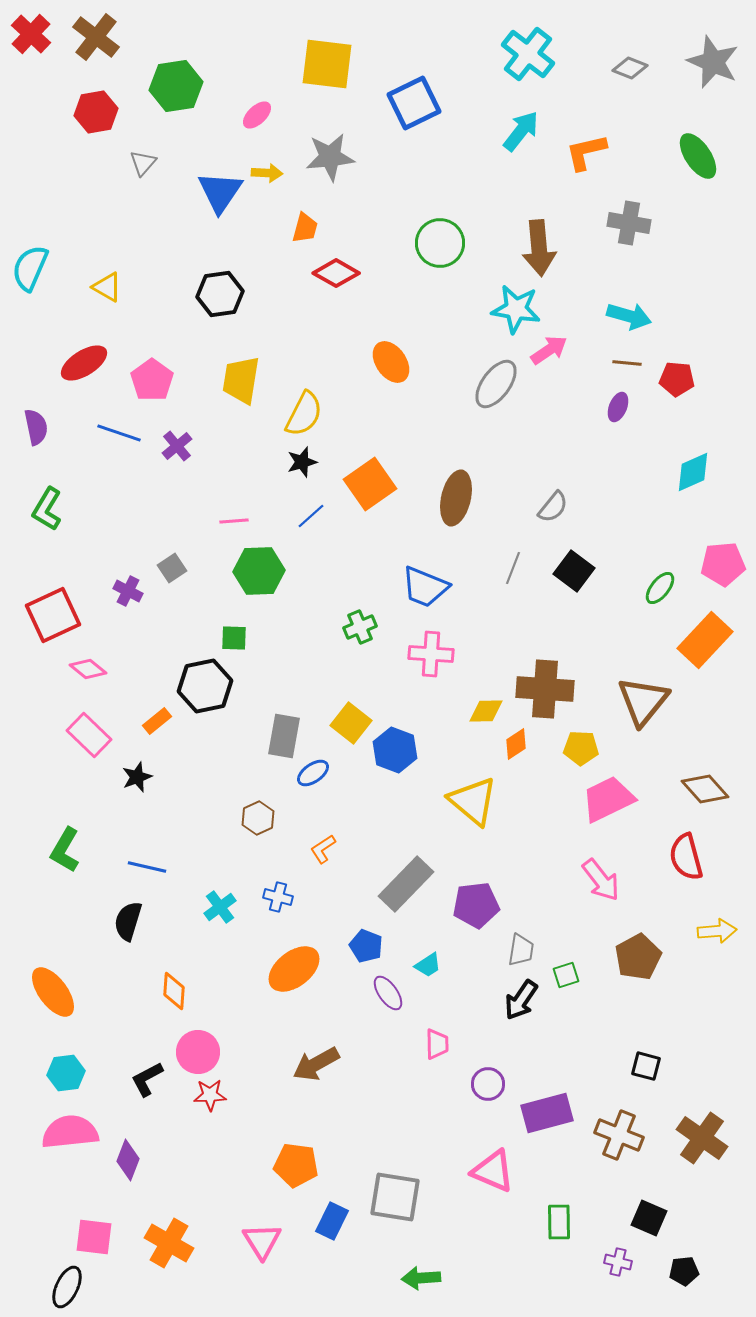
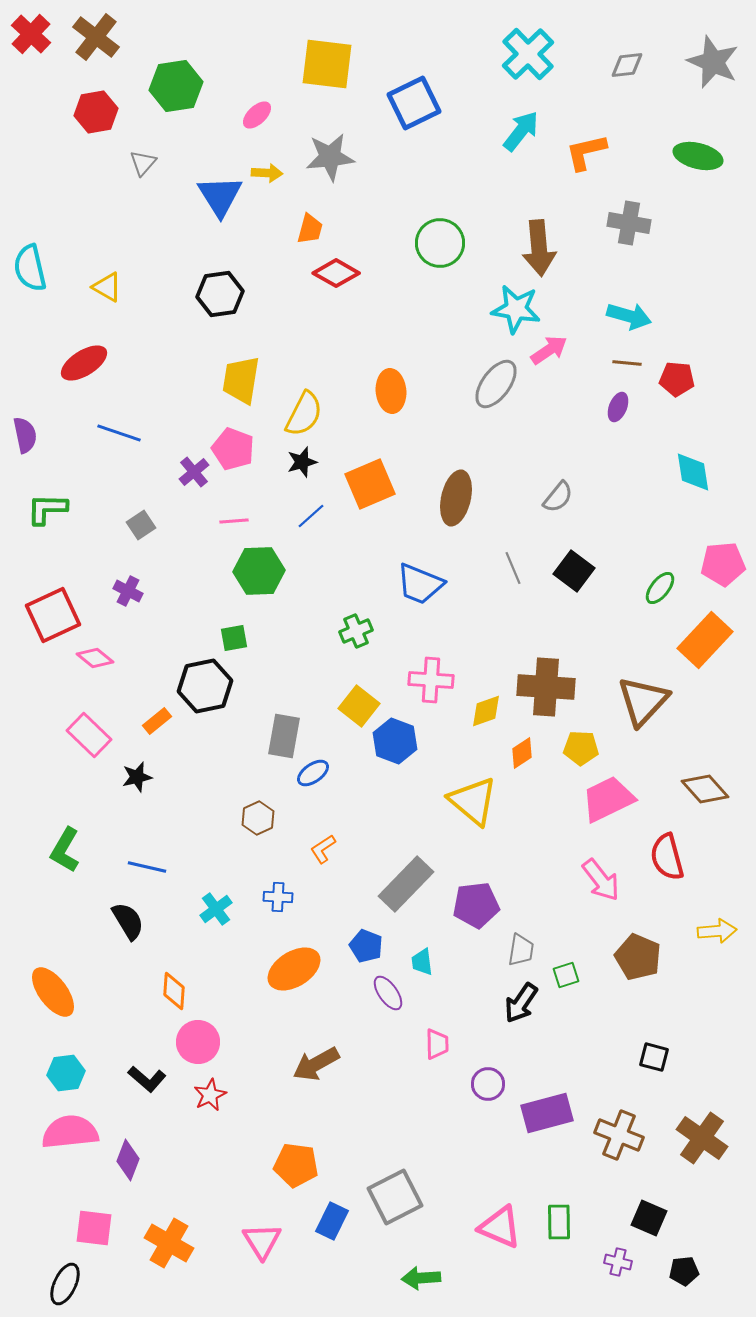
cyan cross at (528, 54): rotated 8 degrees clockwise
gray diamond at (630, 68): moved 3 px left, 3 px up; rotated 28 degrees counterclockwise
green ellipse at (698, 156): rotated 42 degrees counterclockwise
blue triangle at (220, 192): moved 4 px down; rotated 6 degrees counterclockwise
orange trapezoid at (305, 228): moved 5 px right, 1 px down
cyan semicircle at (30, 268): rotated 36 degrees counterclockwise
orange ellipse at (391, 362): moved 29 px down; rotated 30 degrees clockwise
pink pentagon at (152, 380): moved 81 px right, 69 px down; rotated 15 degrees counterclockwise
purple semicircle at (36, 427): moved 11 px left, 8 px down
purple cross at (177, 446): moved 17 px right, 26 px down
cyan diamond at (693, 472): rotated 75 degrees counterclockwise
orange square at (370, 484): rotated 12 degrees clockwise
gray semicircle at (553, 507): moved 5 px right, 10 px up
green L-shape at (47, 509): rotated 60 degrees clockwise
gray square at (172, 568): moved 31 px left, 43 px up
gray line at (513, 568): rotated 44 degrees counterclockwise
blue trapezoid at (425, 587): moved 5 px left, 3 px up
green cross at (360, 627): moved 4 px left, 4 px down
green square at (234, 638): rotated 12 degrees counterclockwise
pink cross at (431, 654): moved 26 px down
pink diamond at (88, 669): moved 7 px right, 11 px up
brown cross at (545, 689): moved 1 px right, 2 px up
brown triangle at (643, 701): rotated 4 degrees clockwise
yellow diamond at (486, 711): rotated 18 degrees counterclockwise
yellow square at (351, 723): moved 8 px right, 17 px up
orange diamond at (516, 744): moved 6 px right, 9 px down
blue hexagon at (395, 750): moved 9 px up
black star at (137, 777): rotated 8 degrees clockwise
red semicircle at (686, 857): moved 19 px left
blue cross at (278, 897): rotated 12 degrees counterclockwise
cyan cross at (220, 907): moved 4 px left, 2 px down
black semicircle at (128, 921): rotated 132 degrees clockwise
brown pentagon at (638, 957): rotated 21 degrees counterclockwise
cyan trapezoid at (428, 965): moved 6 px left, 3 px up; rotated 116 degrees clockwise
orange ellipse at (294, 969): rotated 6 degrees clockwise
black arrow at (521, 1000): moved 3 px down
pink circle at (198, 1052): moved 10 px up
black square at (646, 1066): moved 8 px right, 9 px up
black L-shape at (147, 1079): rotated 111 degrees counterclockwise
red star at (210, 1095): rotated 24 degrees counterclockwise
pink triangle at (493, 1171): moved 7 px right, 56 px down
gray square at (395, 1197): rotated 36 degrees counterclockwise
pink square at (94, 1237): moved 9 px up
black ellipse at (67, 1287): moved 2 px left, 3 px up
